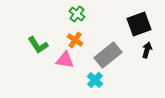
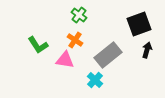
green cross: moved 2 px right, 1 px down
